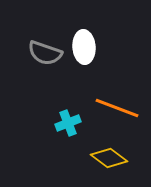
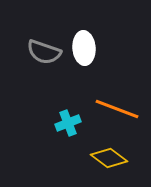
white ellipse: moved 1 px down
gray semicircle: moved 1 px left, 1 px up
orange line: moved 1 px down
